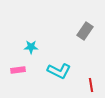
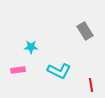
gray rectangle: rotated 66 degrees counterclockwise
